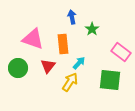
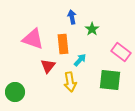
cyan arrow: moved 1 px right, 3 px up
green circle: moved 3 px left, 24 px down
yellow arrow: rotated 138 degrees clockwise
